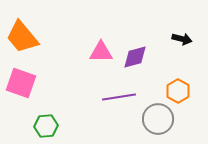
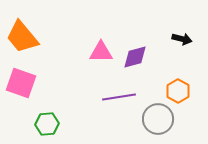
green hexagon: moved 1 px right, 2 px up
